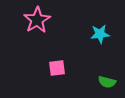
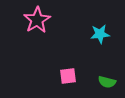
pink square: moved 11 px right, 8 px down
